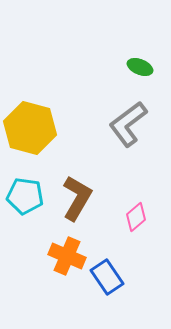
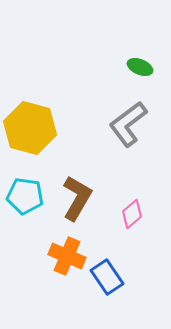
pink diamond: moved 4 px left, 3 px up
